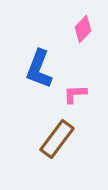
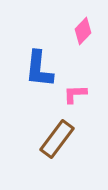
pink diamond: moved 2 px down
blue L-shape: rotated 15 degrees counterclockwise
